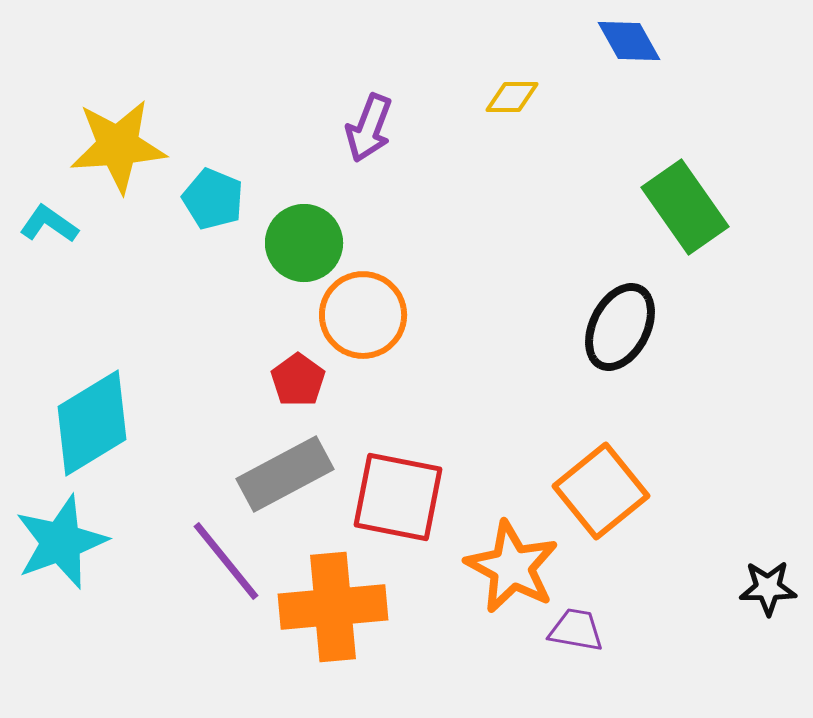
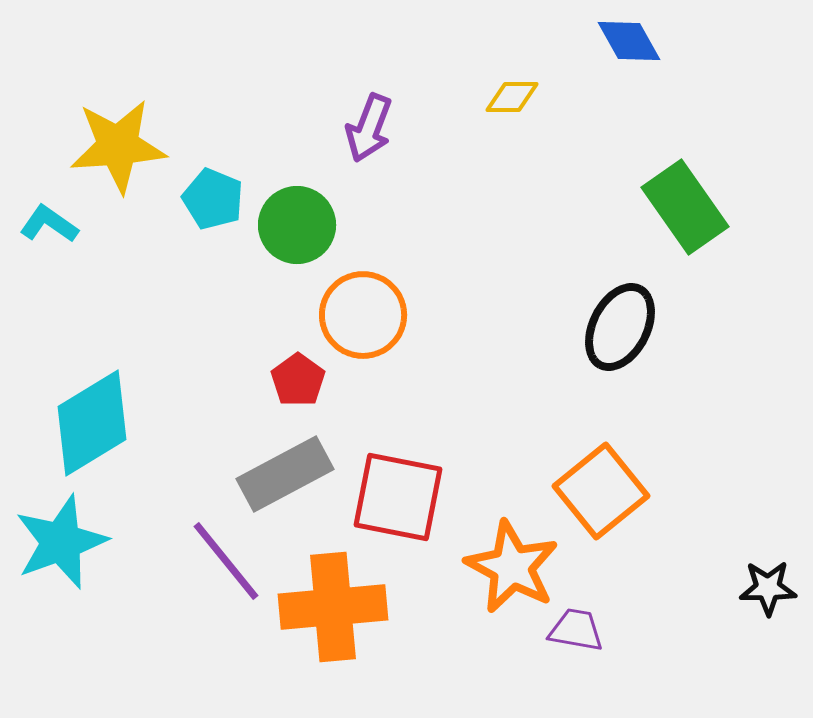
green circle: moved 7 px left, 18 px up
